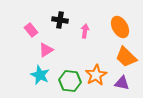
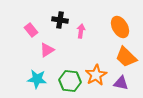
pink arrow: moved 4 px left
pink triangle: moved 1 px right
cyan star: moved 3 px left, 4 px down; rotated 18 degrees counterclockwise
purple triangle: moved 1 px left
